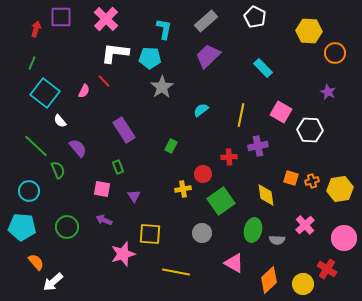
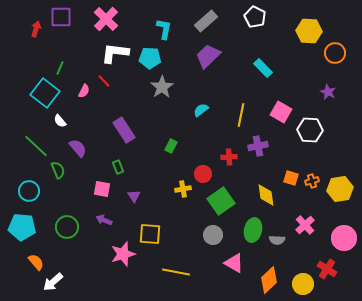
green line at (32, 63): moved 28 px right, 5 px down
gray circle at (202, 233): moved 11 px right, 2 px down
